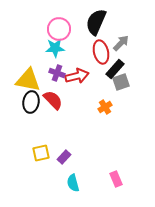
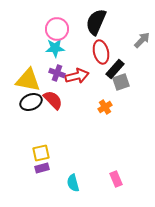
pink circle: moved 2 px left
gray arrow: moved 21 px right, 3 px up
black ellipse: rotated 60 degrees clockwise
purple rectangle: moved 22 px left, 11 px down; rotated 32 degrees clockwise
